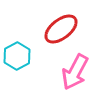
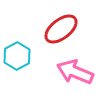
pink arrow: rotated 84 degrees clockwise
